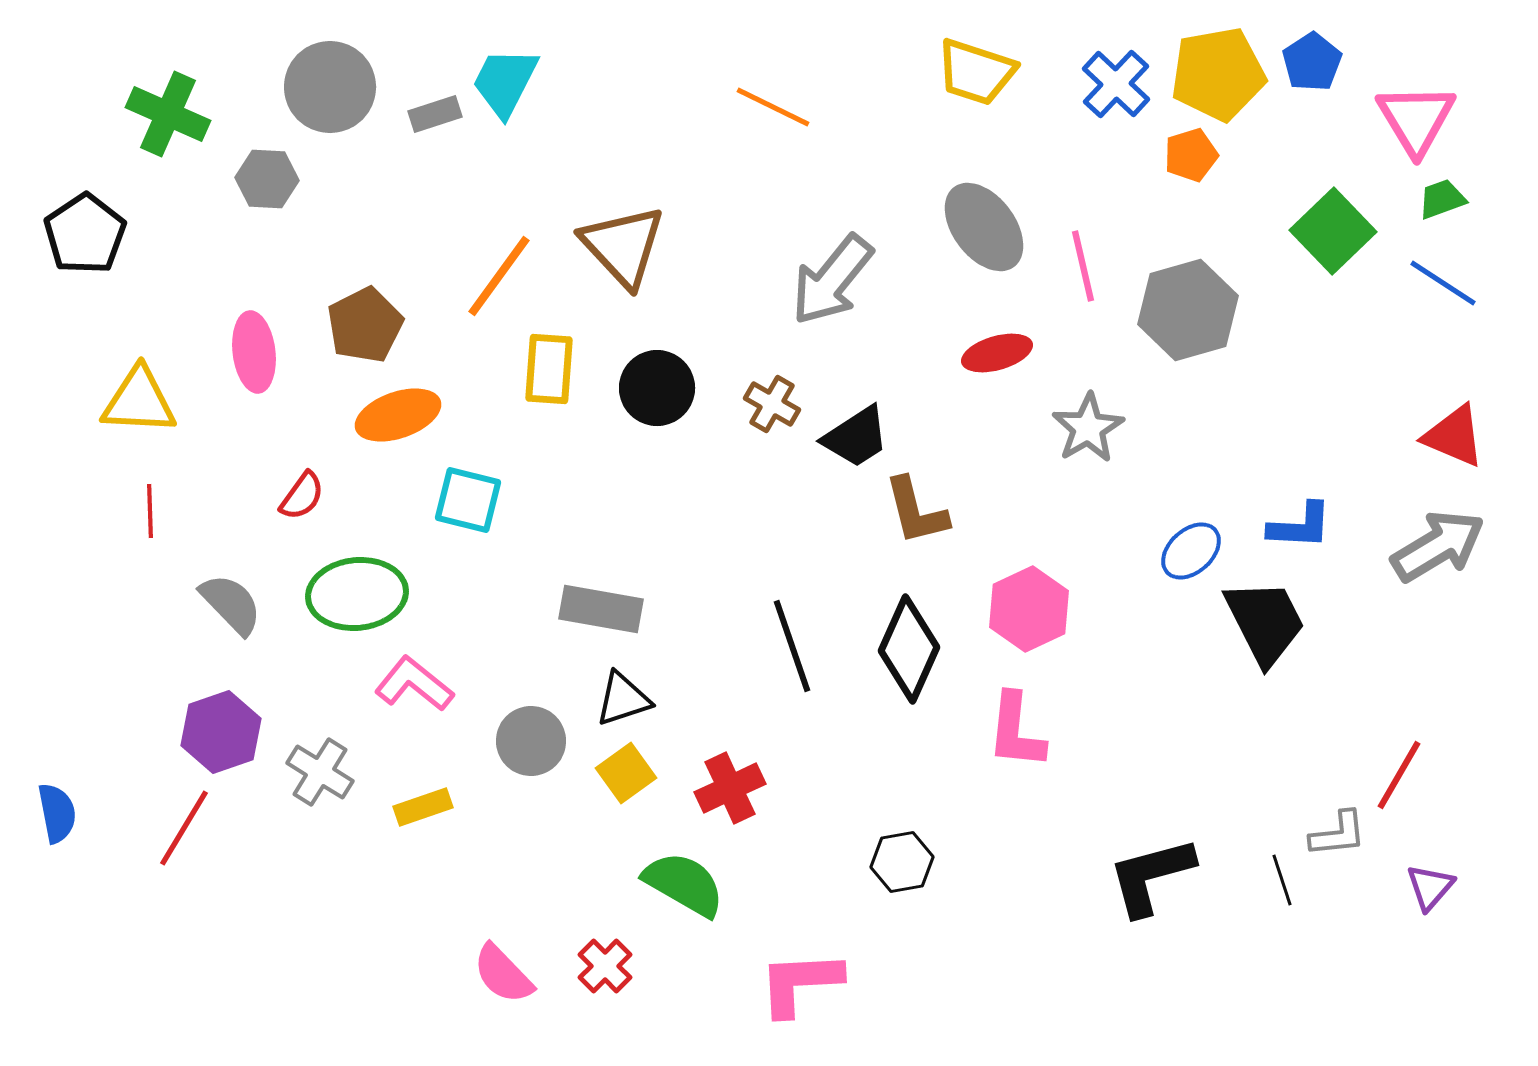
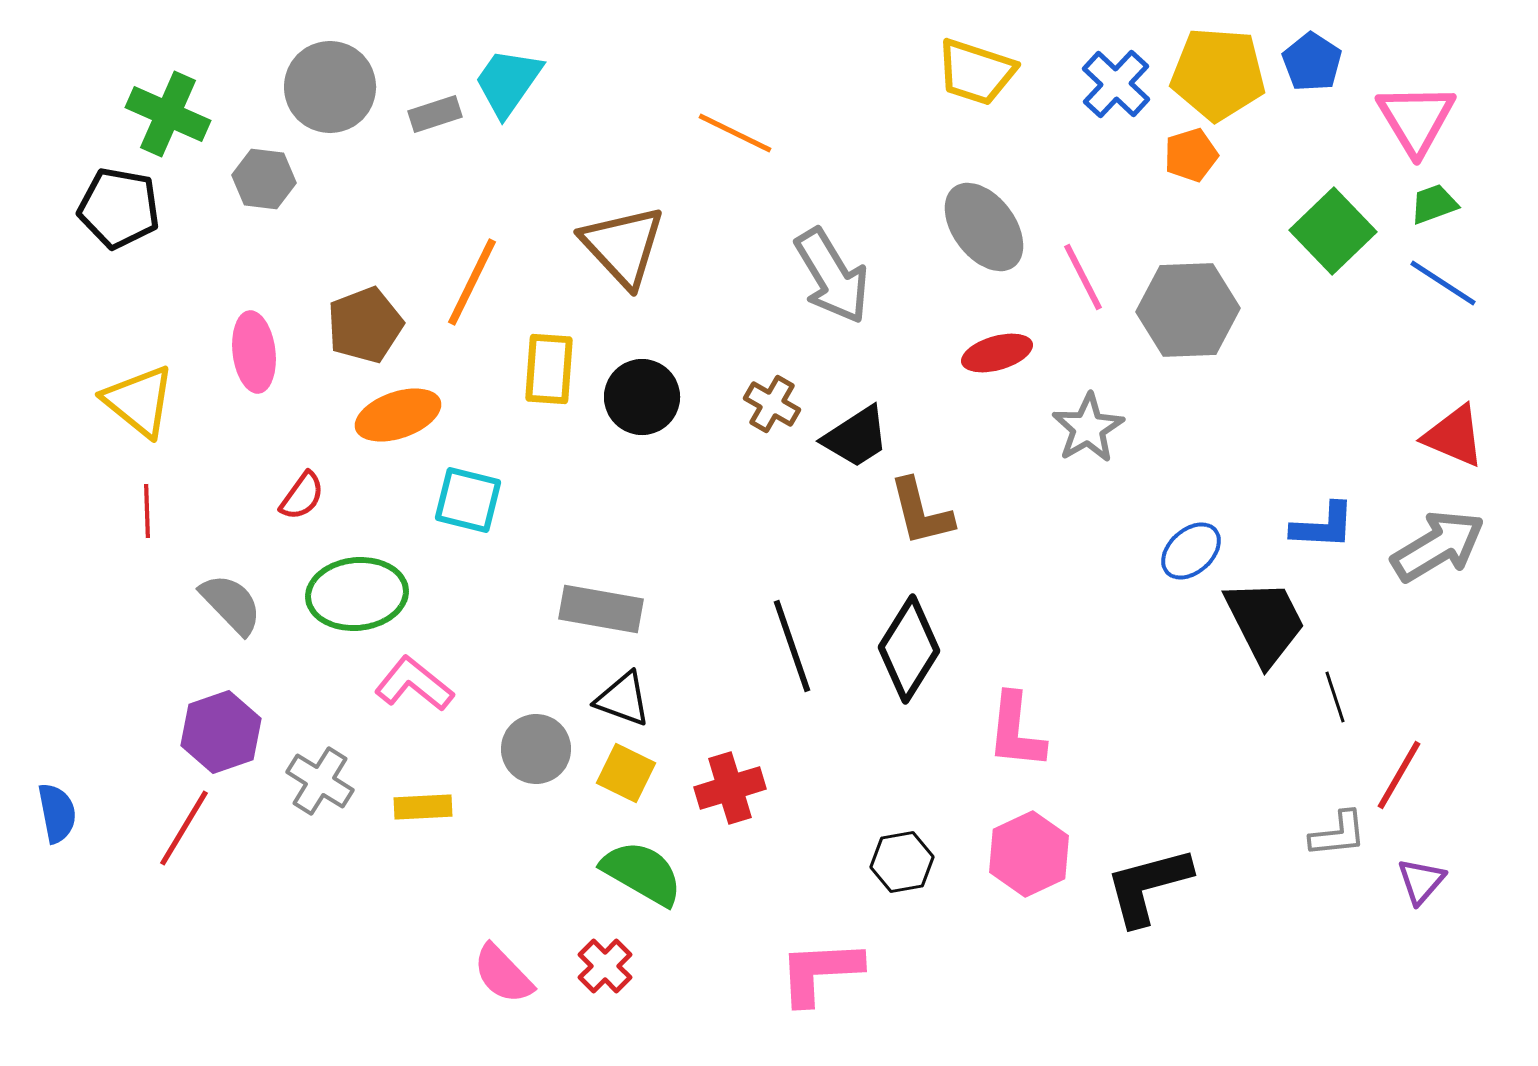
blue pentagon at (1312, 62): rotated 6 degrees counterclockwise
yellow pentagon at (1218, 74): rotated 14 degrees clockwise
cyan trapezoid at (505, 82): moved 3 px right; rotated 8 degrees clockwise
orange line at (773, 107): moved 38 px left, 26 px down
gray hexagon at (267, 179): moved 3 px left; rotated 4 degrees clockwise
green trapezoid at (1442, 199): moved 8 px left, 5 px down
black pentagon at (85, 234): moved 34 px right, 26 px up; rotated 28 degrees counterclockwise
pink line at (1083, 266): moved 11 px down; rotated 14 degrees counterclockwise
orange line at (499, 276): moved 27 px left, 6 px down; rotated 10 degrees counterclockwise
gray arrow at (832, 280): moved 4 px up; rotated 70 degrees counterclockwise
gray hexagon at (1188, 310): rotated 14 degrees clockwise
brown pentagon at (365, 325): rotated 6 degrees clockwise
black circle at (657, 388): moved 15 px left, 9 px down
yellow triangle at (139, 401): rotated 36 degrees clockwise
red line at (150, 511): moved 3 px left
brown L-shape at (916, 511): moved 5 px right, 1 px down
blue L-shape at (1300, 526): moved 23 px right
pink hexagon at (1029, 609): moved 245 px down
black diamond at (909, 649): rotated 8 degrees clockwise
black triangle at (623, 699): rotated 38 degrees clockwise
gray circle at (531, 741): moved 5 px right, 8 px down
gray cross at (320, 772): moved 9 px down
yellow square at (626, 773): rotated 28 degrees counterclockwise
red cross at (730, 788): rotated 8 degrees clockwise
yellow rectangle at (423, 807): rotated 16 degrees clockwise
black L-shape at (1151, 876): moved 3 px left, 10 px down
black line at (1282, 880): moved 53 px right, 183 px up
green semicircle at (684, 884): moved 42 px left, 11 px up
purple triangle at (1430, 887): moved 9 px left, 6 px up
pink L-shape at (800, 983): moved 20 px right, 11 px up
